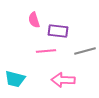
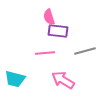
pink semicircle: moved 15 px right, 3 px up
pink line: moved 1 px left, 2 px down
pink arrow: rotated 30 degrees clockwise
